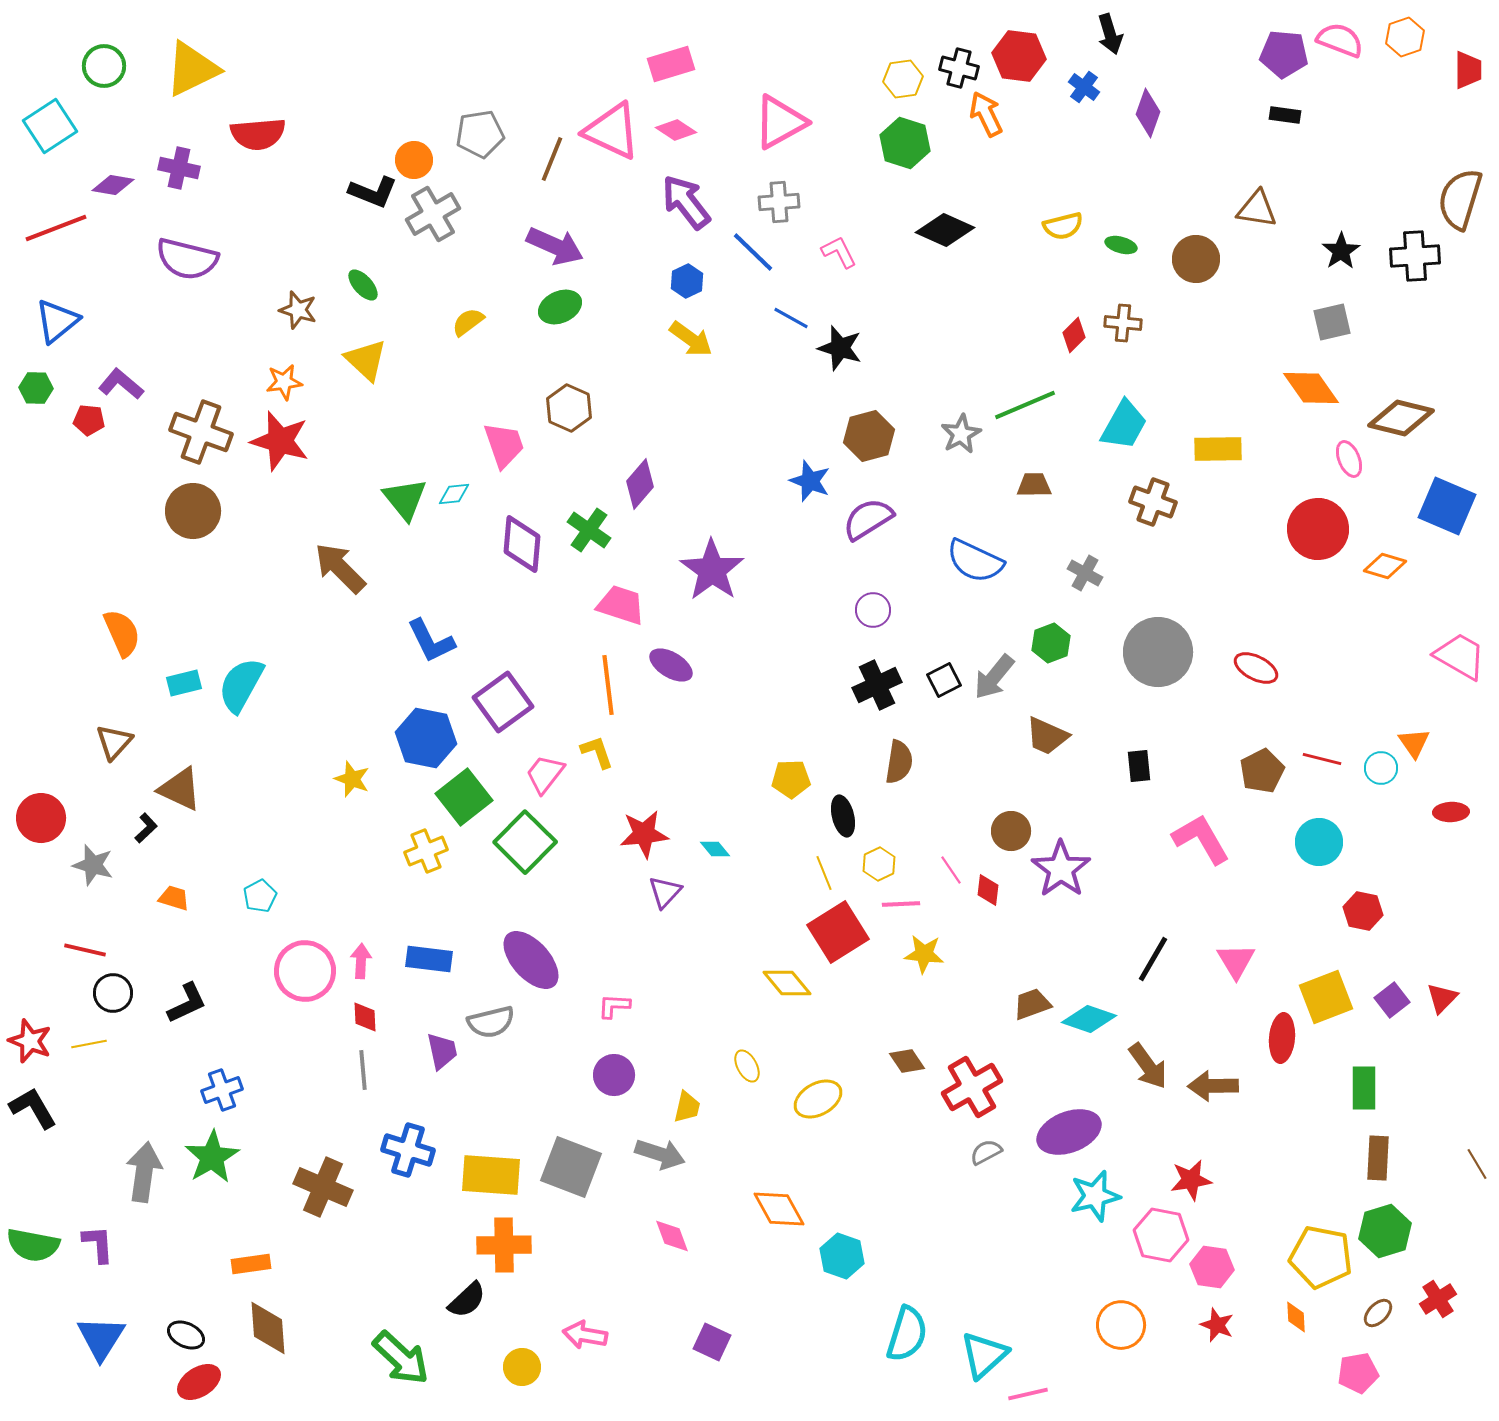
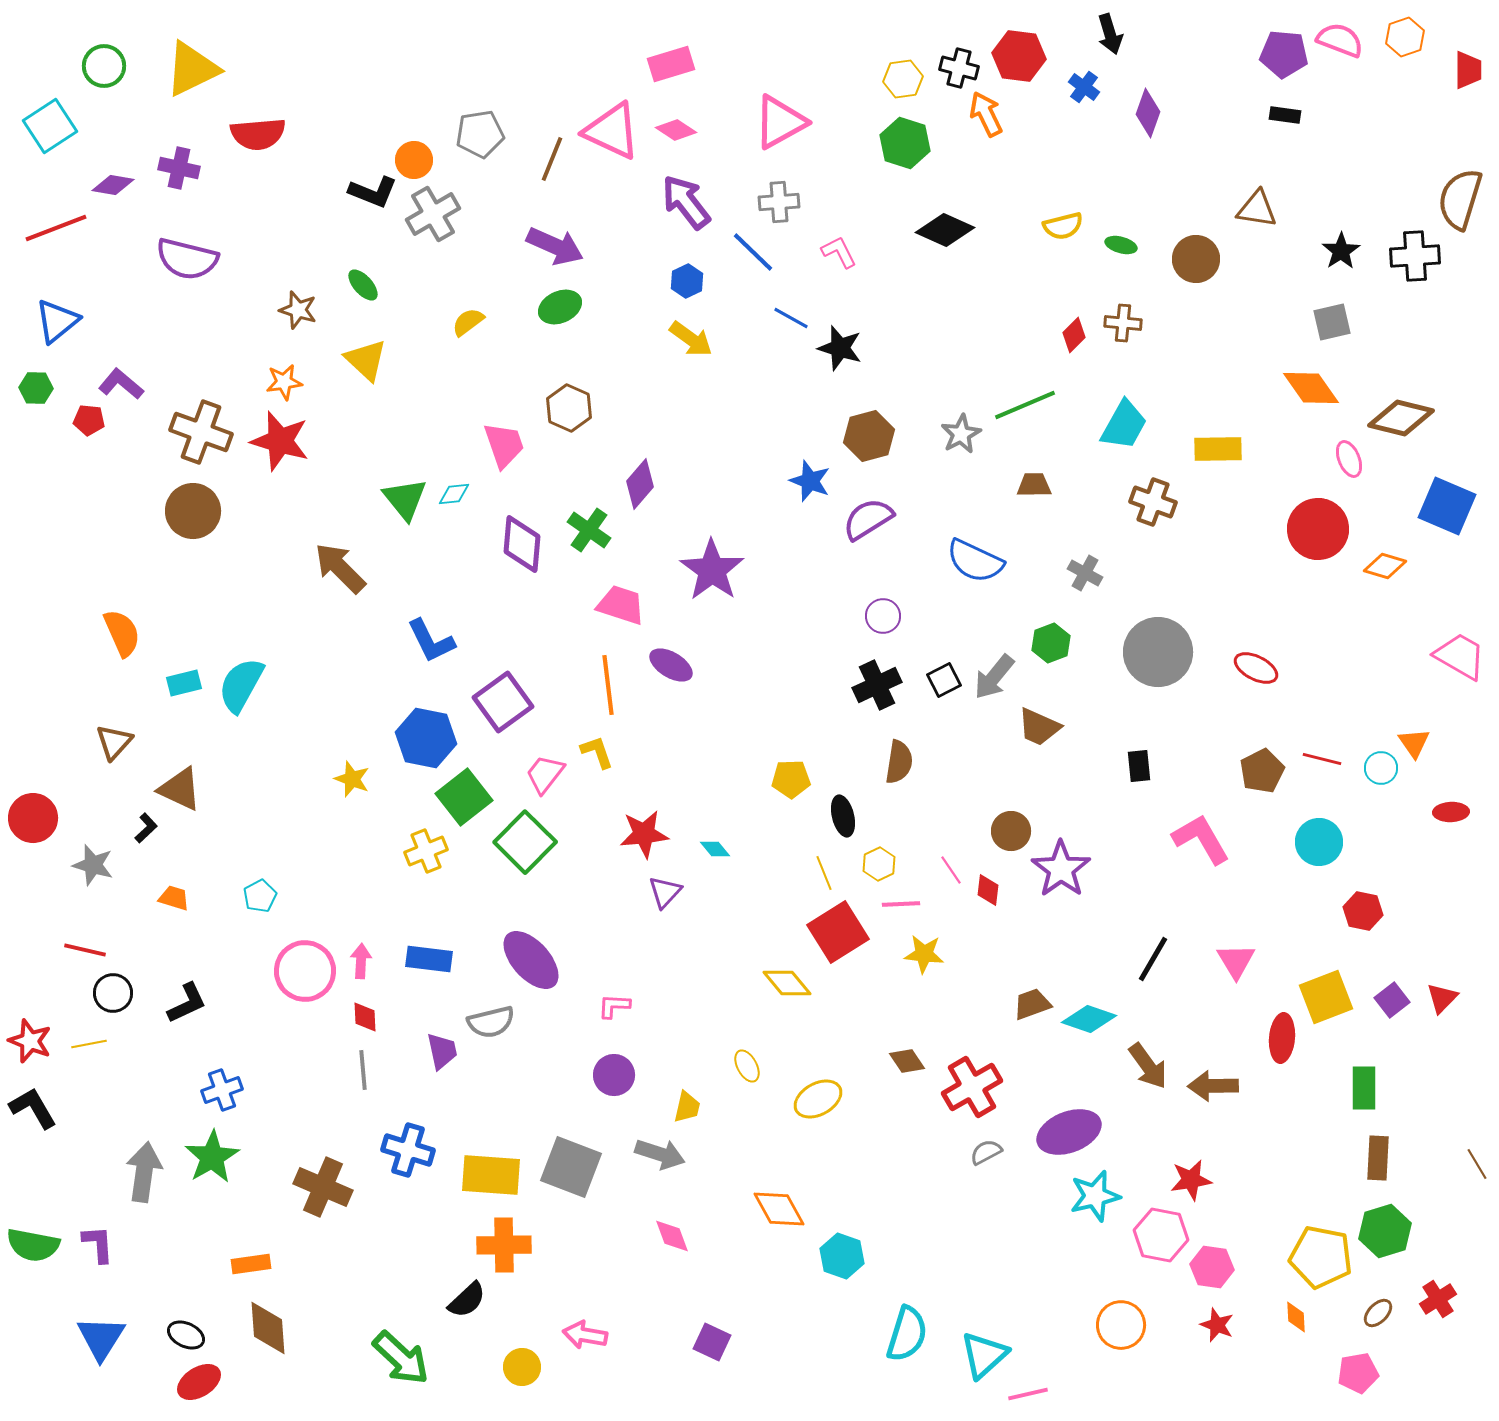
purple circle at (873, 610): moved 10 px right, 6 px down
brown trapezoid at (1047, 736): moved 8 px left, 9 px up
red circle at (41, 818): moved 8 px left
